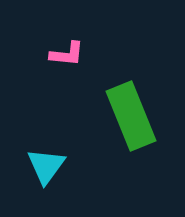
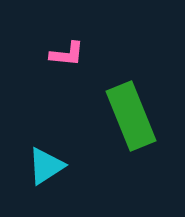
cyan triangle: rotated 21 degrees clockwise
